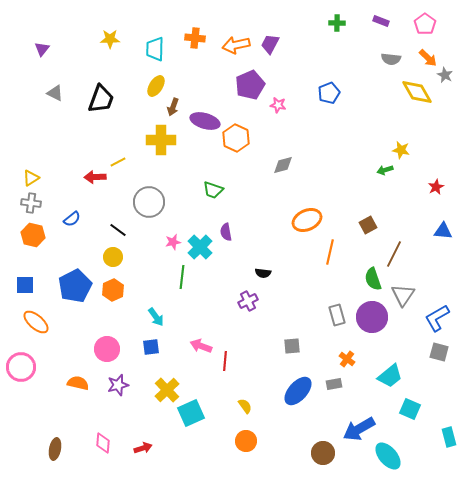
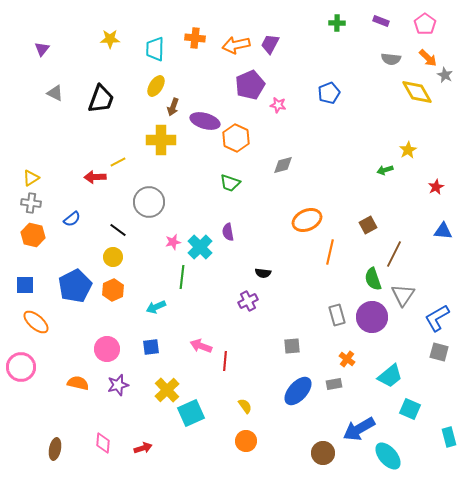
yellow star at (401, 150): moved 7 px right; rotated 30 degrees clockwise
green trapezoid at (213, 190): moved 17 px right, 7 px up
purple semicircle at (226, 232): moved 2 px right
cyan arrow at (156, 317): moved 10 px up; rotated 102 degrees clockwise
